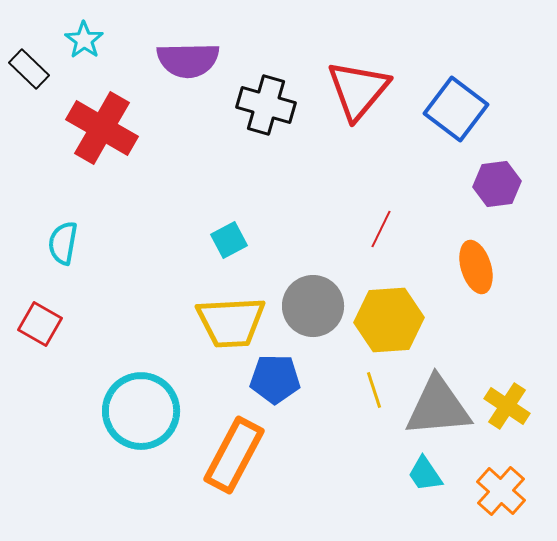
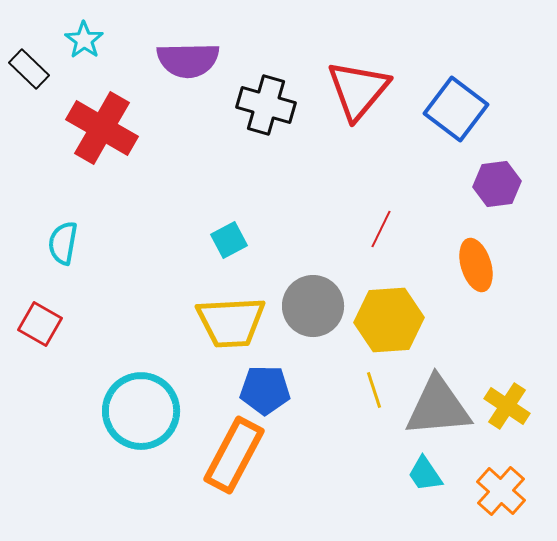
orange ellipse: moved 2 px up
blue pentagon: moved 10 px left, 11 px down
